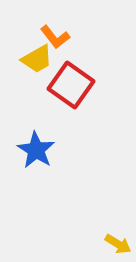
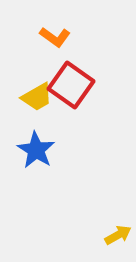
orange L-shape: rotated 16 degrees counterclockwise
yellow trapezoid: moved 38 px down
yellow arrow: moved 9 px up; rotated 60 degrees counterclockwise
